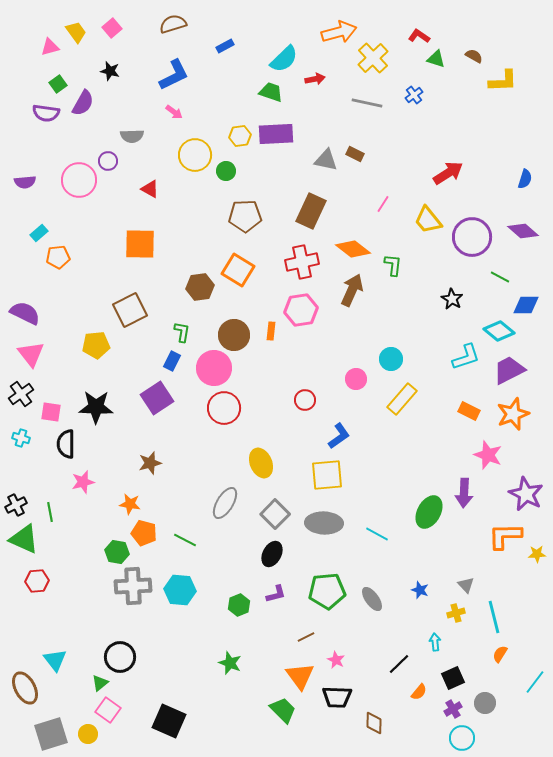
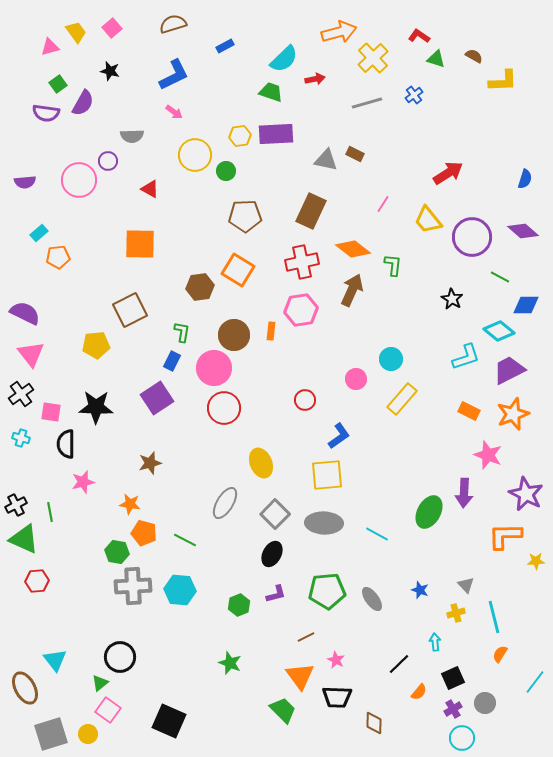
gray line at (367, 103): rotated 28 degrees counterclockwise
yellow star at (537, 554): moved 1 px left, 7 px down
